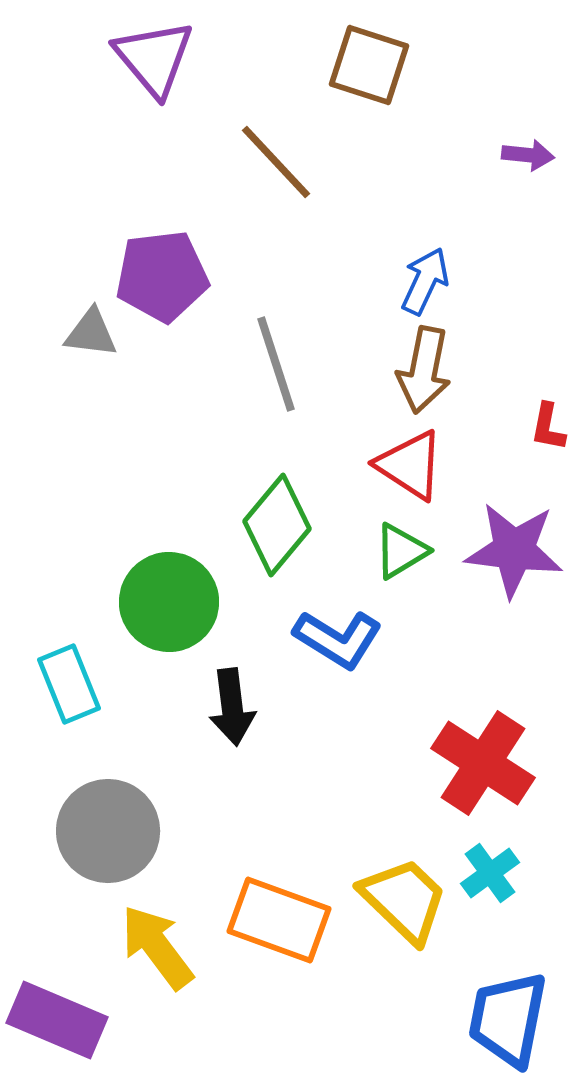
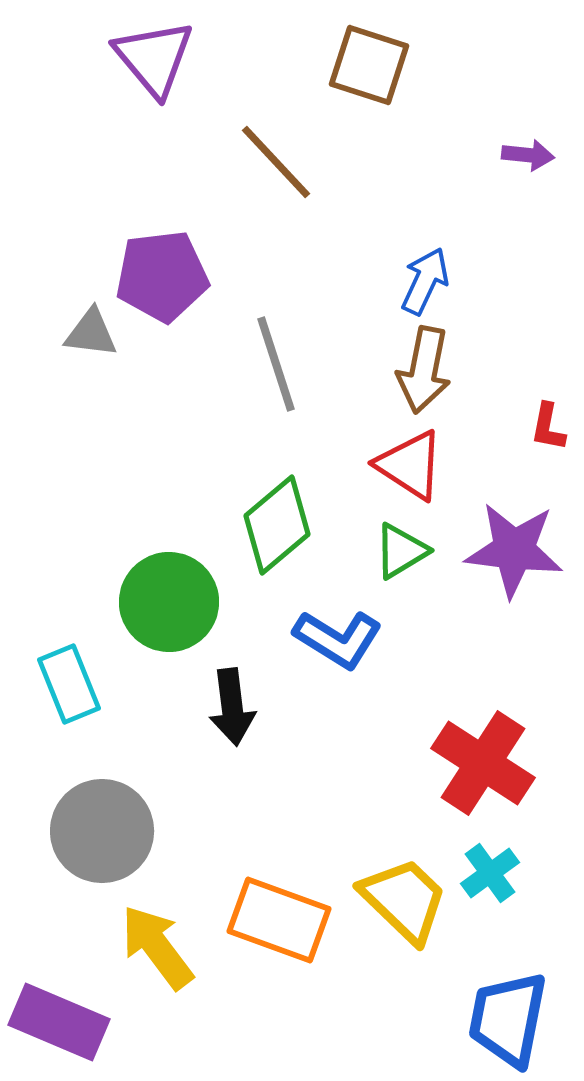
green diamond: rotated 10 degrees clockwise
gray circle: moved 6 px left
purple rectangle: moved 2 px right, 2 px down
